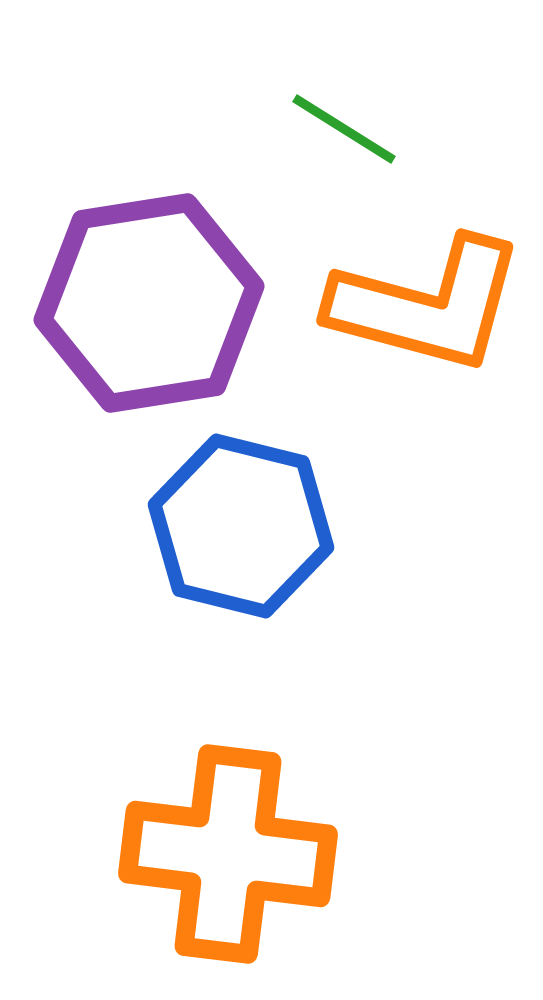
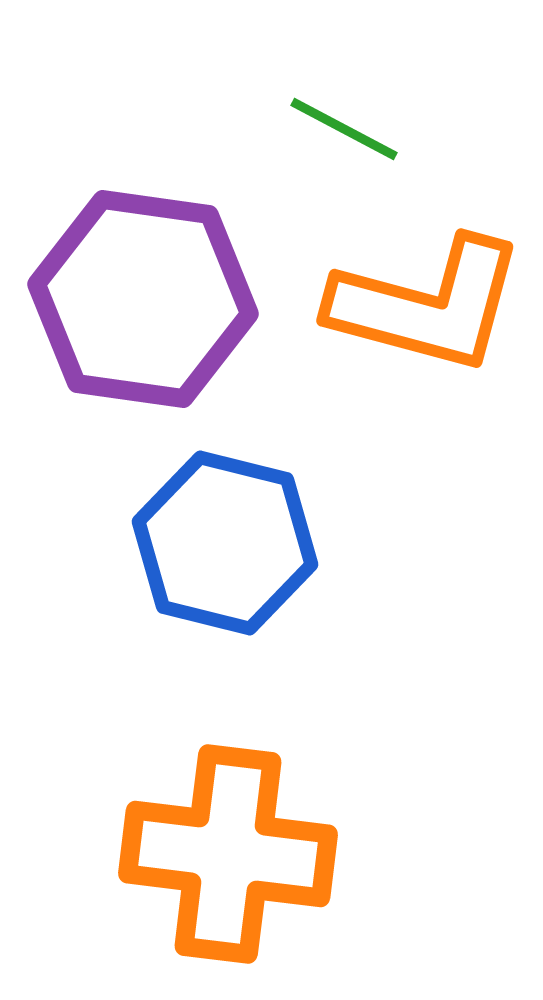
green line: rotated 4 degrees counterclockwise
purple hexagon: moved 6 px left, 4 px up; rotated 17 degrees clockwise
blue hexagon: moved 16 px left, 17 px down
